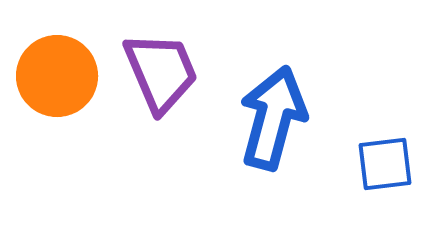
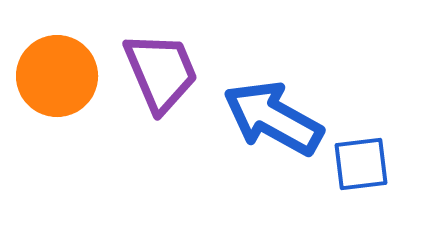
blue arrow: rotated 76 degrees counterclockwise
blue square: moved 24 px left
